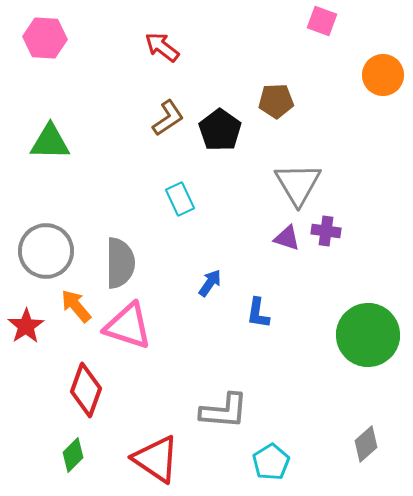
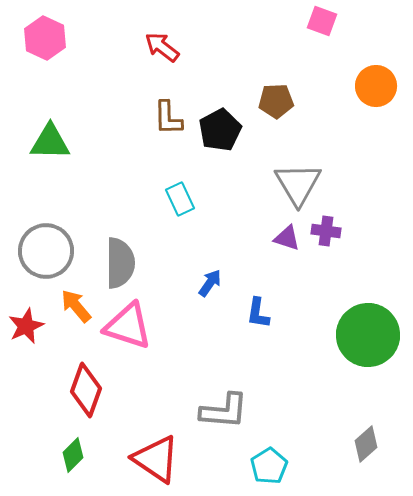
pink hexagon: rotated 21 degrees clockwise
orange circle: moved 7 px left, 11 px down
brown L-shape: rotated 123 degrees clockwise
black pentagon: rotated 9 degrees clockwise
red star: rotated 9 degrees clockwise
cyan pentagon: moved 2 px left, 4 px down
